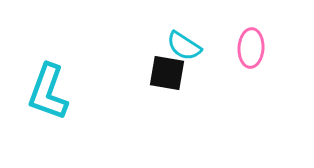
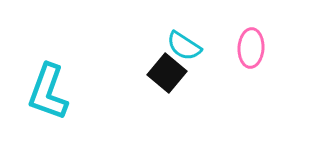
black square: rotated 30 degrees clockwise
